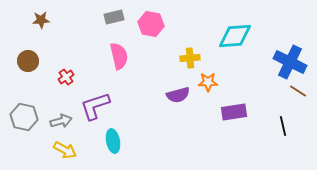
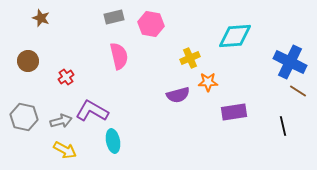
brown star: moved 2 px up; rotated 24 degrees clockwise
yellow cross: rotated 18 degrees counterclockwise
purple L-shape: moved 3 px left, 5 px down; rotated 48 degrees clockwise
